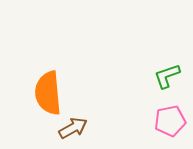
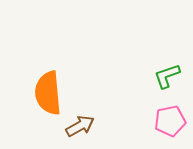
brown arrow: moved 7 px right, 2 px up
